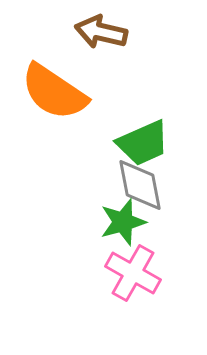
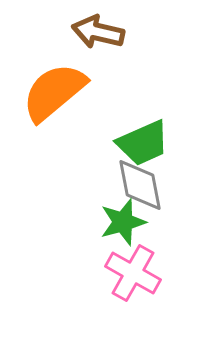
brown arrow: moved 3 px left
orange semicircle: rotated 106 degrees clockwise
